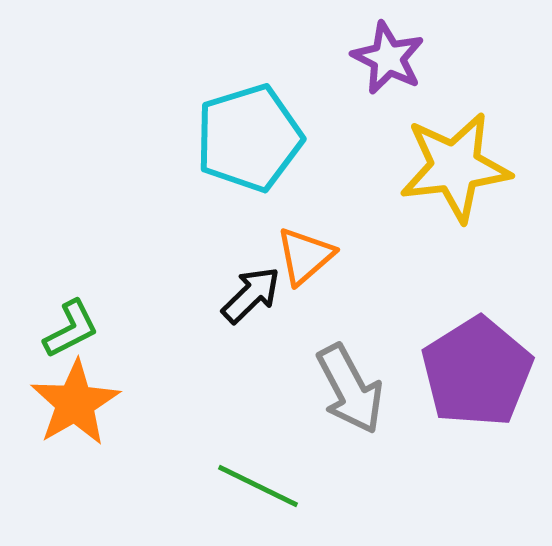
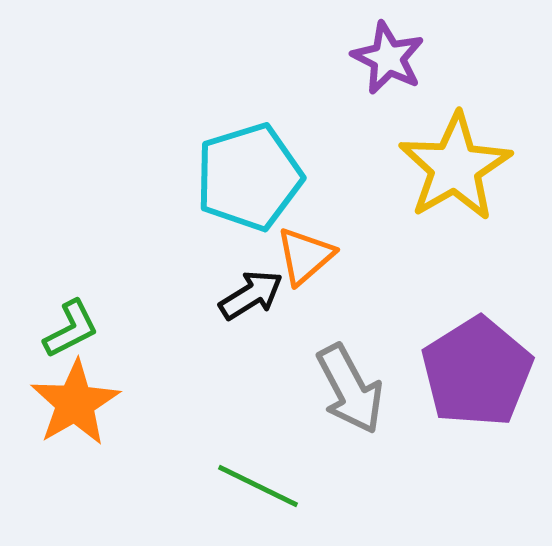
cyan pentagon: moved 39 px down
yellow star: rotated 23 degrees counterclockwise
black arrow: rotated 12 degrees clockwise
